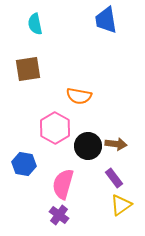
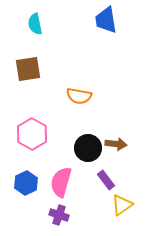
pink hexagon: moved 23 px left, 6 px down
black circle: moved 2 px down
blue hexagon: moved 2 px right, 19 px down; rotated 25 degrees clockwise
purple rectangle: moved 8 px left, 2 px down
pink semicircle: moved 2 px left, 2 px up
yellow triangle: moved 1 px right
purple cross: rotated 18 degrees counterclockwise
